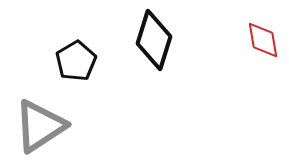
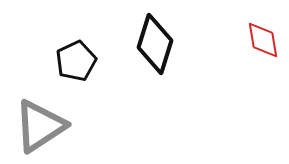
black diamond: moved 1 px right, 4 px down
black pentagon: rotated 6 degrees clockwise
